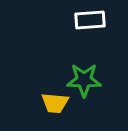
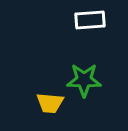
yellow trapezoid: moved 5 px left
